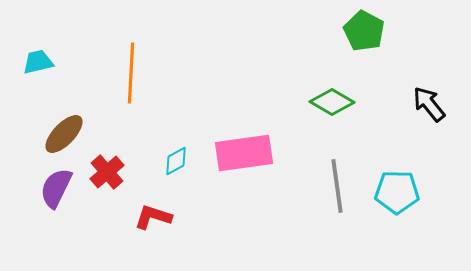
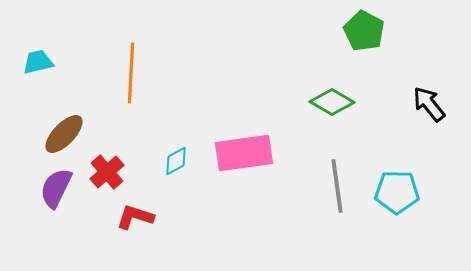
red L-shape: moved 18 px left
